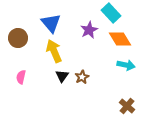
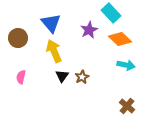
orange diamond: rotated 15 degrees counterclockwise
